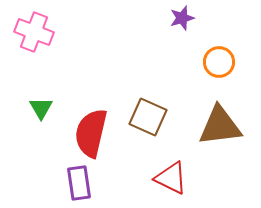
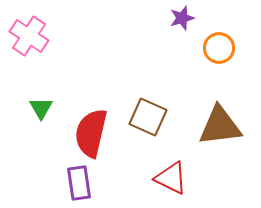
pink cross: moved 5 px left, 4 px down; rotated 12 degrees clockwise
orange circle: moved 14 px up
